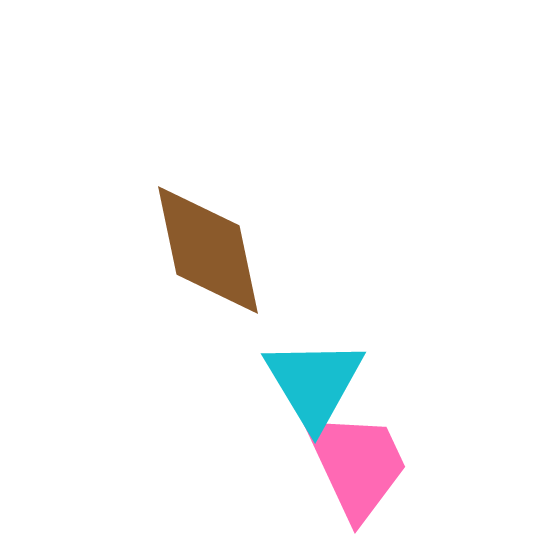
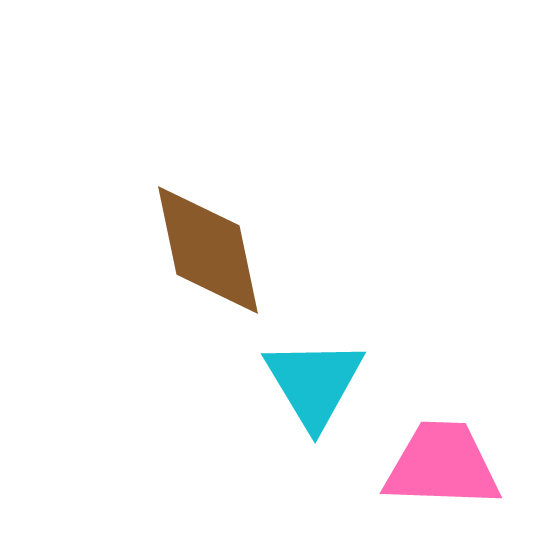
pink trapezoid: moved 85 px right; rotated 63 degrees counterclockwise
